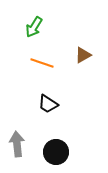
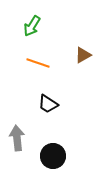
green arrow: moved 2 px left, 1 px up
orange line: moved 4 px left
gray arrow: moved 6 px up
black circle: moved 3 px left, 4 px down
